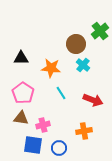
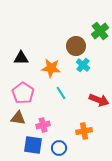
brown circle: moved 2 px down
red arrow: moved 6 px right
brown triangle: moved 3 px left
